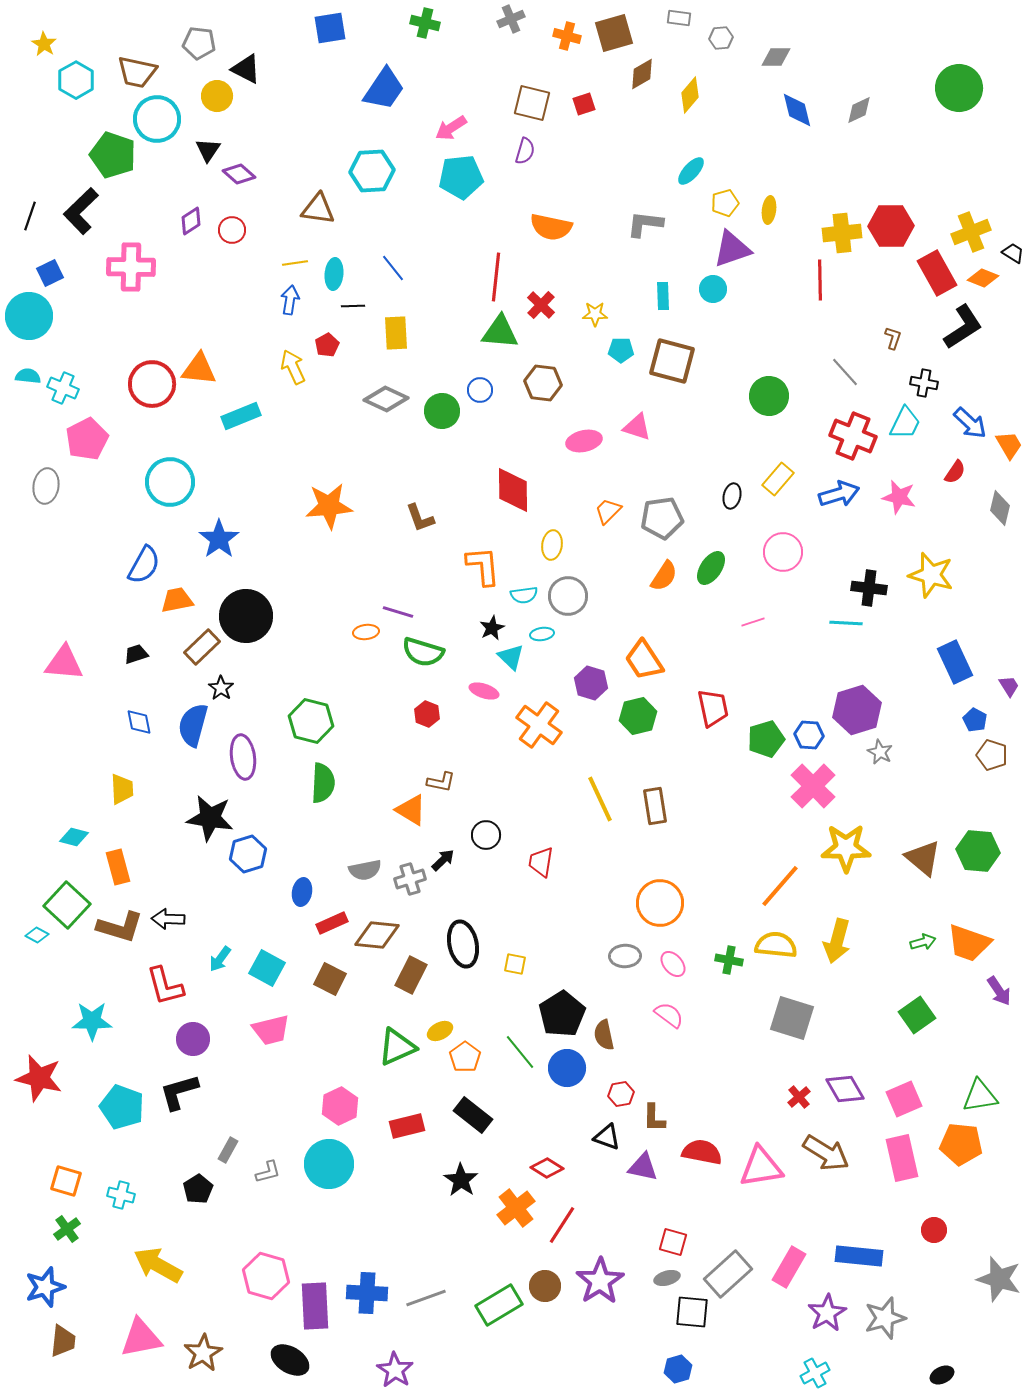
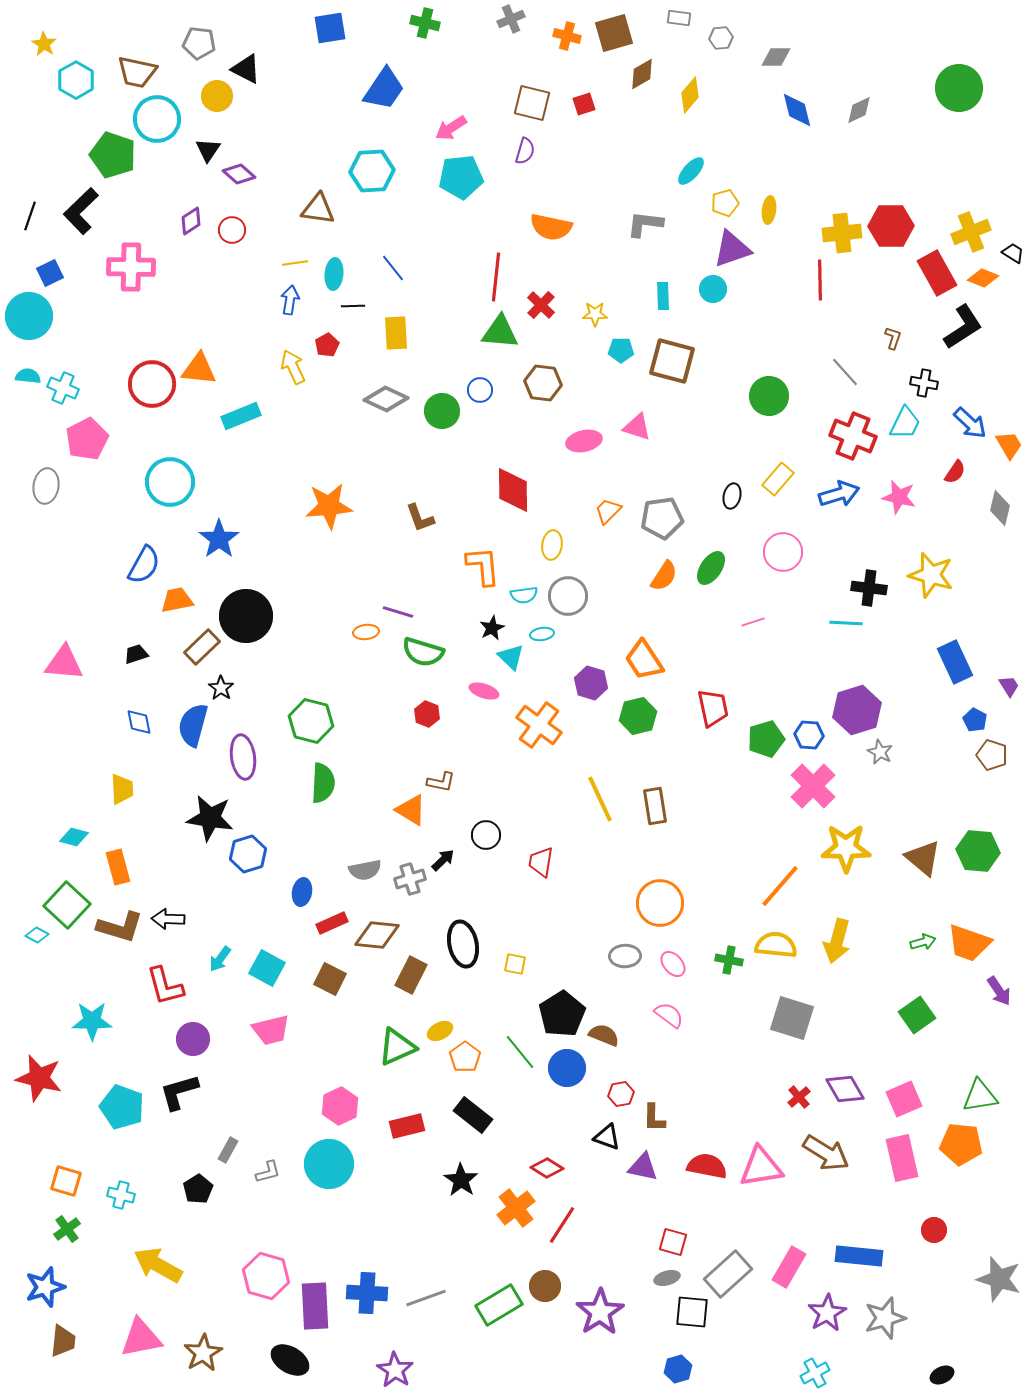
brown semicircle at (604, 1035): rotated 124 degrees clockwise
red semicircle at (702, 1152): moved 5 px right, 14 px down
purple star at (600, 1281): moved 31 px down
